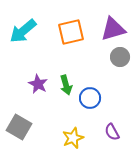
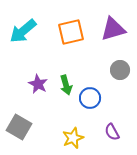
gray circle: moved 13 px down
